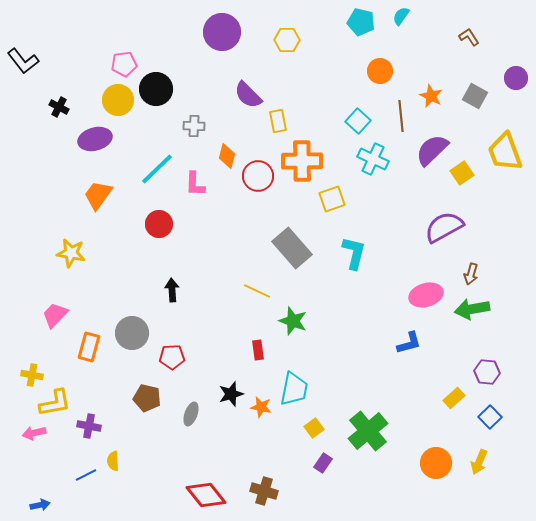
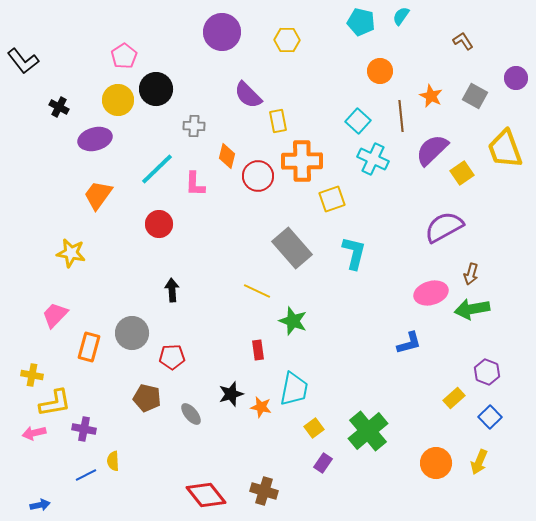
brown L-shape at (469, 37): moved 6 px left, 4 px down
pink pentagon at (124, 64): moved 8 px up; rotated 25 degrees counterclockwise
yellow trapezoid at (505, 152): moved 3 px up
pink ellipse at (426, 295): moved 5 px right, 2 px up
purple hexagon at (487, 372): rotated 15 degrees clockwise
gray ellipse at (191, 414): rotated 60 degrees counterclockwise
purple cross at (89, 426): moved 5 px left, 3 px down
